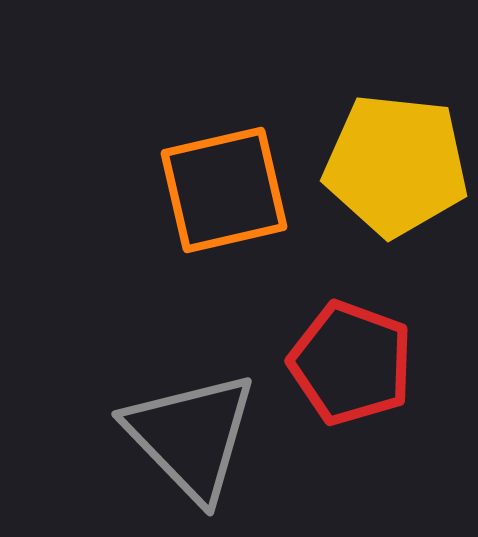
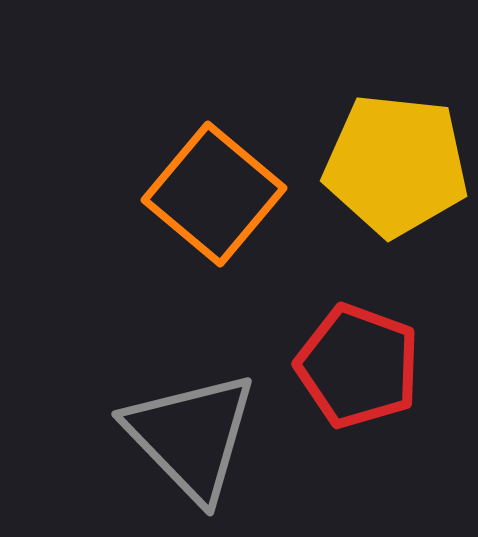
orange square: moved 10 px left, 4 px down; rotated 37 degrees counterclockwise
red pentagon: moved 7 px right, 3 px down
